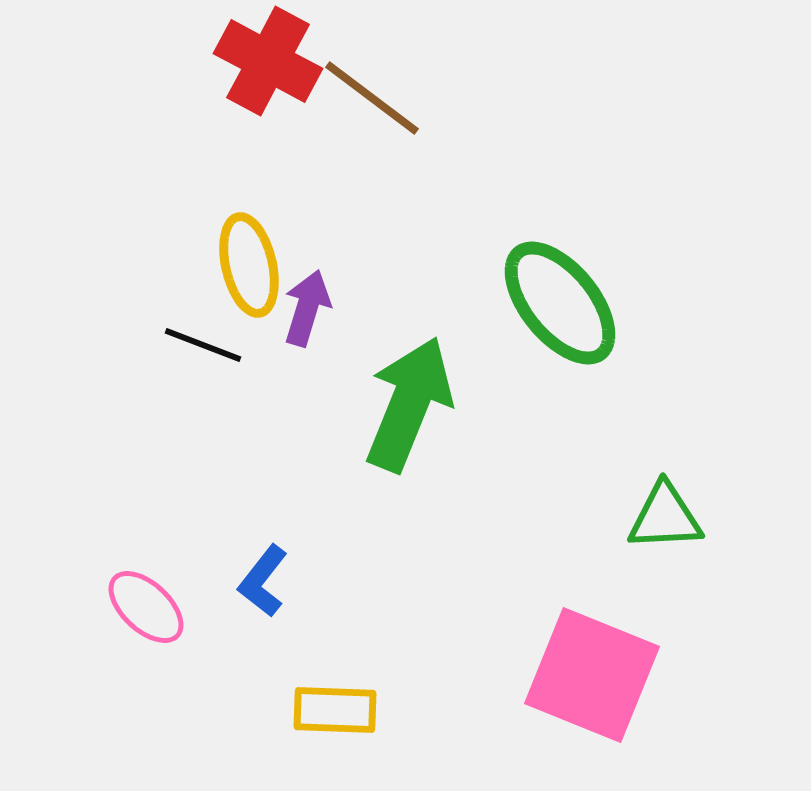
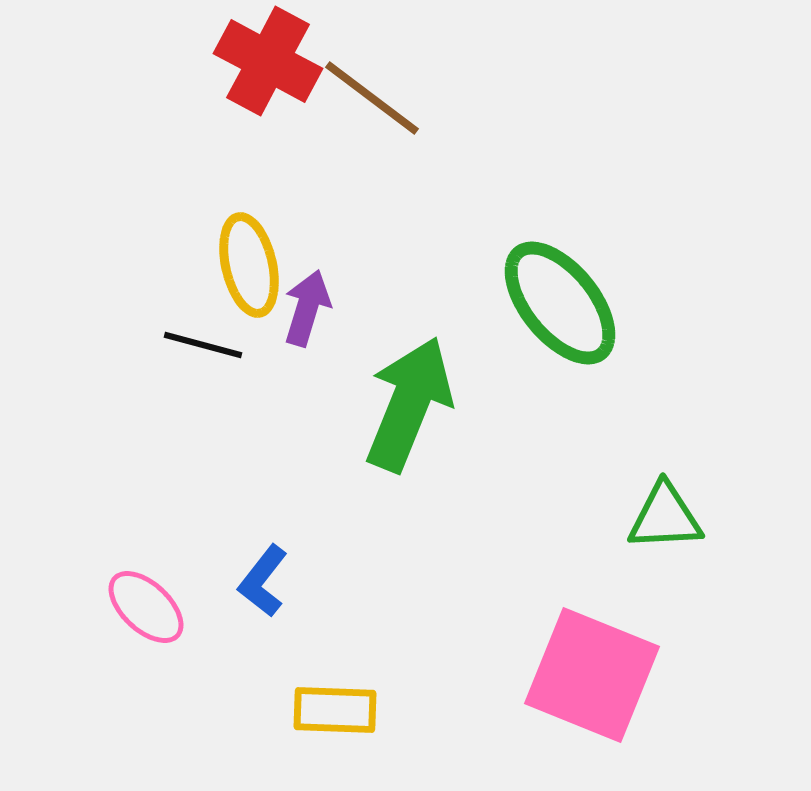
black line: rotated 6 degrees counterclockwise
